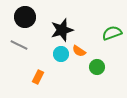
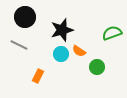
orange rectangle: moved 1 px up
